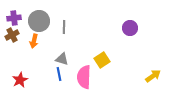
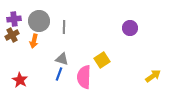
purple cross: moved 1 px down
blue line: rotated 32 degrees clockwise
red star: rotated 14 degrees counterclockwise
